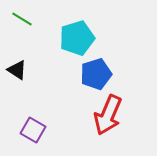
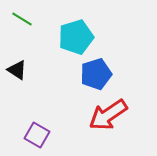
cyan pentagon: moved 1 px left, 1 px up
red arrow: rotated 33 degrees clockwise
purple square: moved 4 px right, 5 px down
